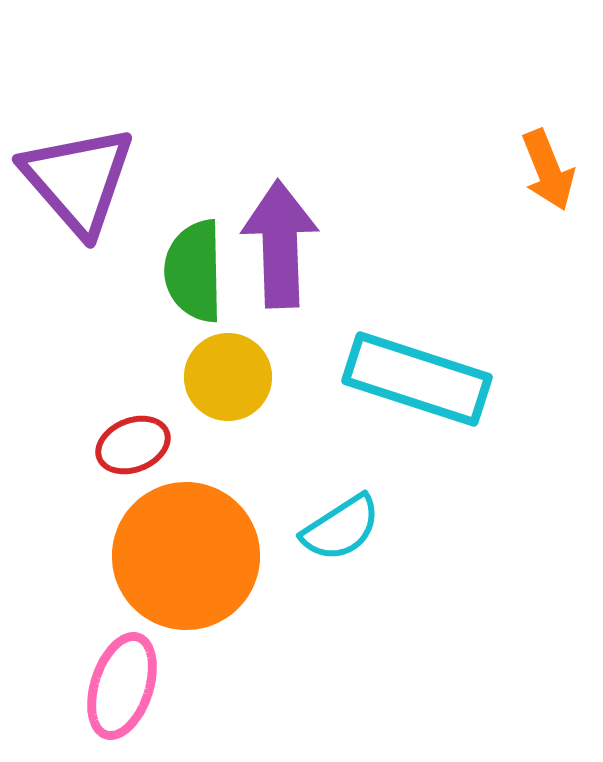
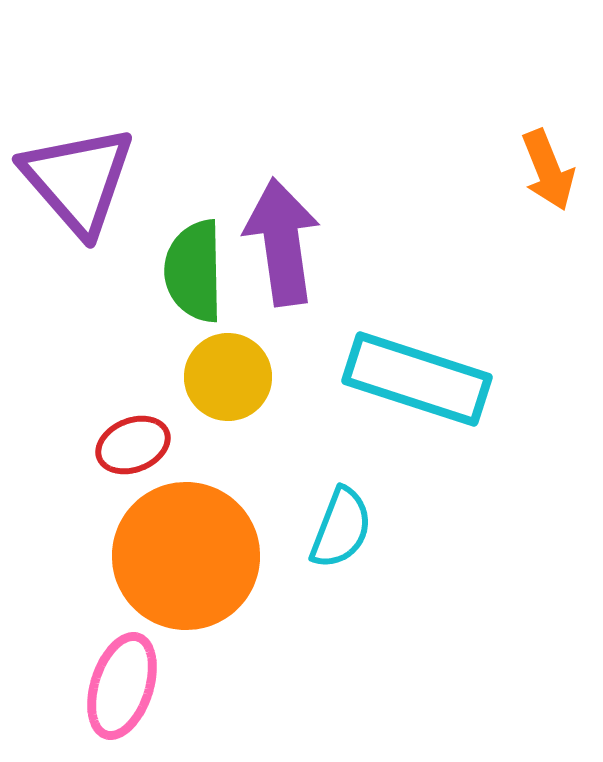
purple arrow: moved 2 px right, 2 px up; rotated 6 degrees counterclockwise
cyan semicircle: rotated 36 degrees counterclockwise
